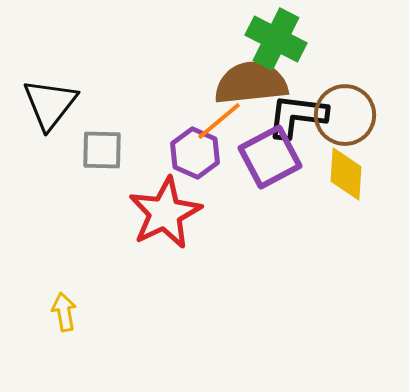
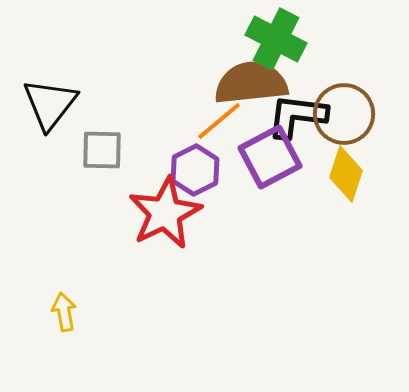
brown circle: moved 1 px left, 1 px up
purple hexagon: moved 17 px down; rotated 9 degrees clockwise
yellow diamond: rotated 14 degrees clockwise
